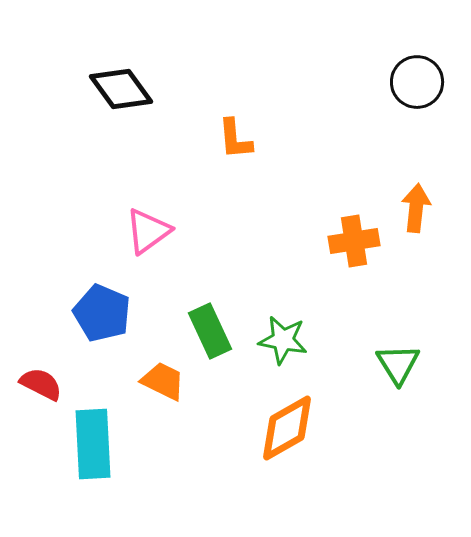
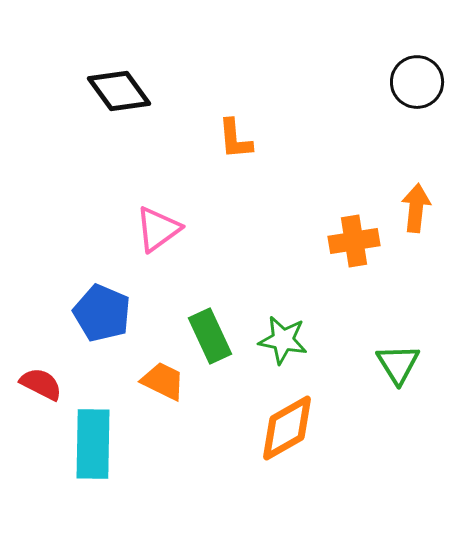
black diamond: moved 2 px left, 2 px down
pink triangle: moved 10 px right, 2 px up
green rectangle: moved 5 px down
cyan rectangle: rotated 4 degrees clockwise
